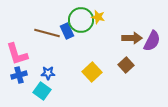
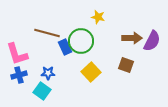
green circle: moved 21 px down
blue rectangle: moved 2 px left, 16 px down
brown square: rotated 28 degrees counterclockwise
yellow square: moved 1 px left
